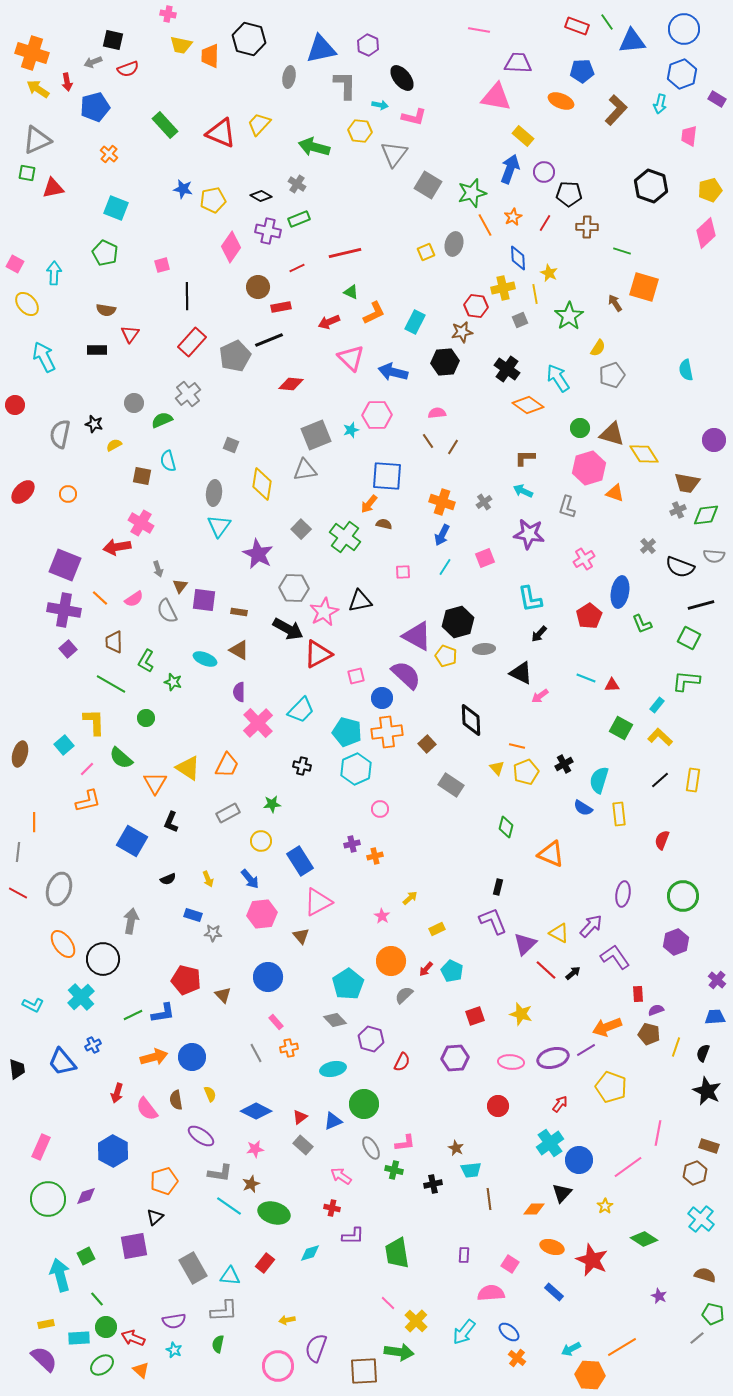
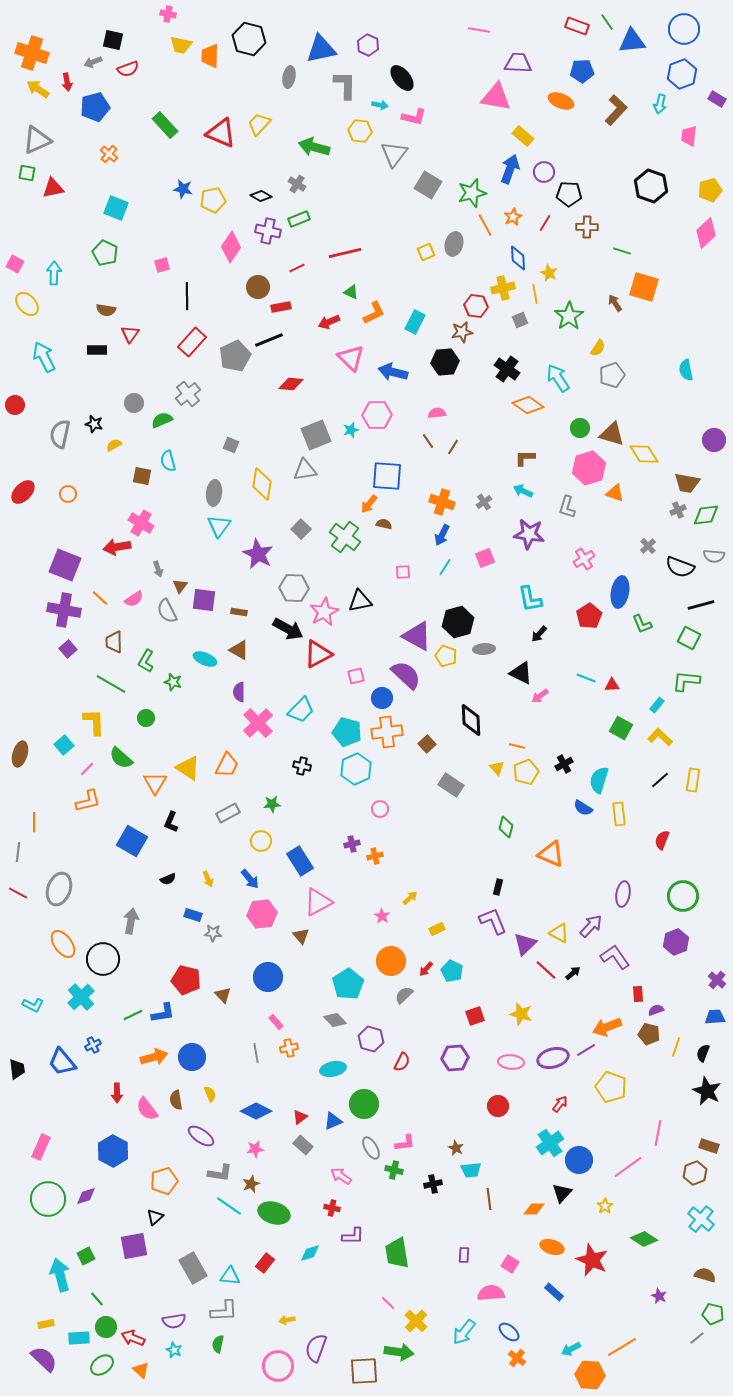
gray line at (256, 1053): rotated 18 degrees clockwise
red arrow at (117, 1093): rotated 18 degrees counterclockwise
